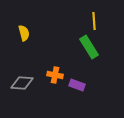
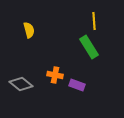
yellow semicircle: moved 5 px right, 3 px up
gray diamond: moved 1 px left, 1 px down; rotated 35 degrees clockwise
